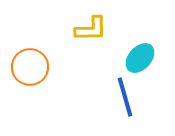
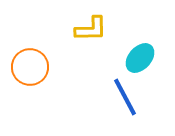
blue line: rotated 12 degrees counterclockwise
